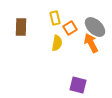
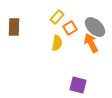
yellow rectangle: moved 2 px right, 1 px up; rotated 56 degrees clockwise
brown rectangle: moved 7 px left
